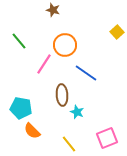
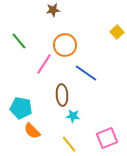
brown star: rotated 24 degrees counterclockwise
cyan star: moved 4 px left, 4 px down; rotated 16 degrees counterclockwise
